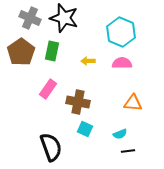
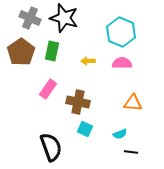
black line: moved 3 px right, 1 px down; rotated 16 degrees clockwise
